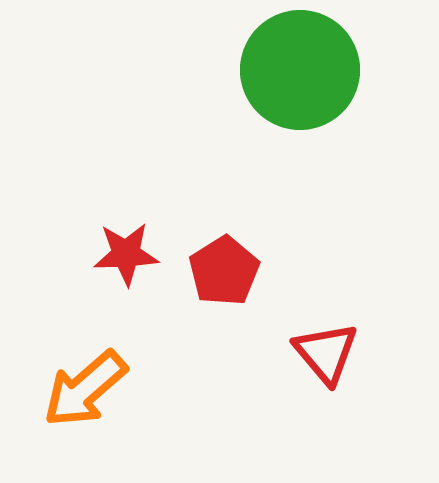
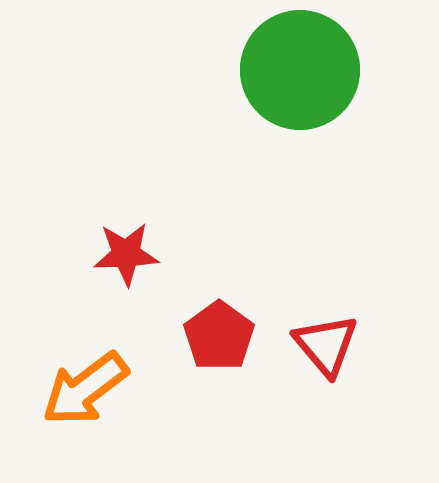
red pentagon: moved 5 px left, 65 px down; rotated 4 degrees counterclockwise
red triangle: moved 8 px up
orange arrow: rotated 4 degrees clockwise
